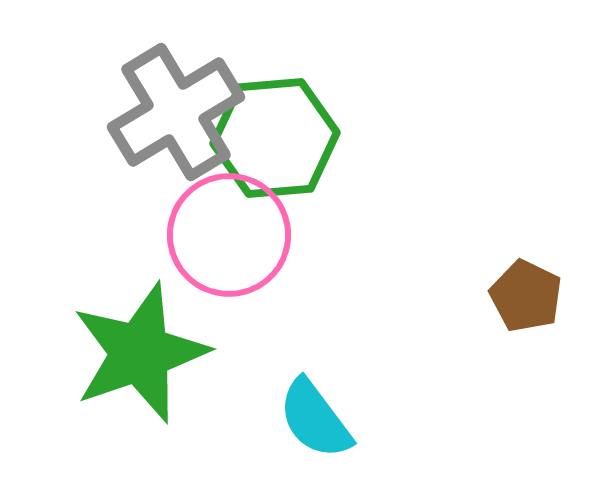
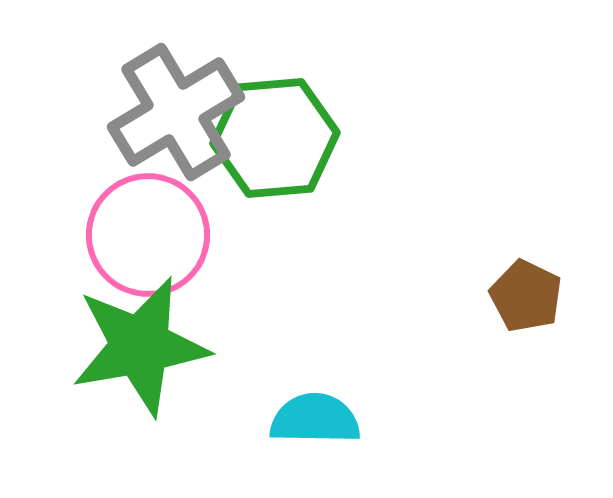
pink circle: moved 81 px left
green star: moved 7 px up; rotated 9 degrees clockwise
cyan semicircle: rotated 128 degrees clockwise
